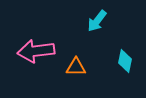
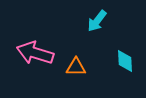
pink arrow: moved 1 px left, 2 px down; rotated 24 degrees clockwise
cyan diamond: rotated 15 degrees counterclockwise
